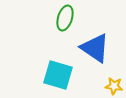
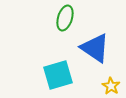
cyan square: rotated 32 degrees counterclockwise
yellow star: moved 3 px left; rotated 24 degrees clockwise
